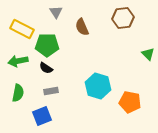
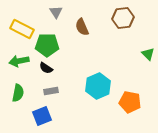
green arrow: moved 1 px right
cyan hexagon: rotated 20 degrees clockwise
